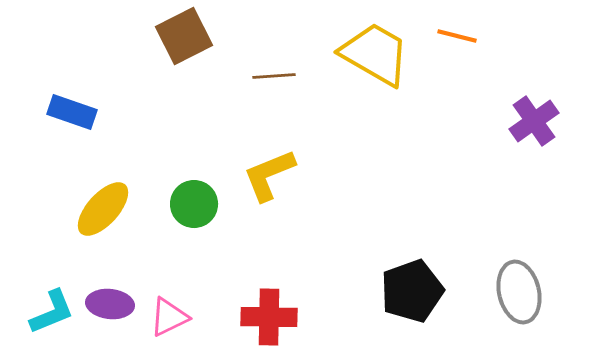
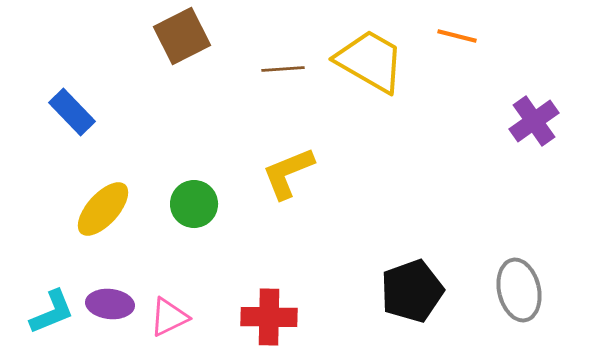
brown square: moved 2 px left
yellow trapezoid: moved 5 px left, 7 px down
brown line: moved 9 px right, 7 px up
blue rectangle: rotated 27 degrees clockwise
yellow L-shape: moved 19 px right, 2 px up
gray ellipse: moved 2 px up
